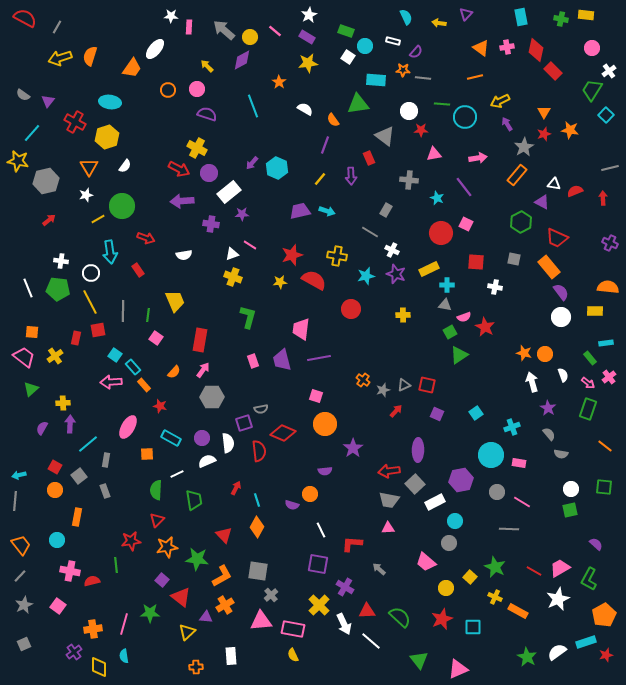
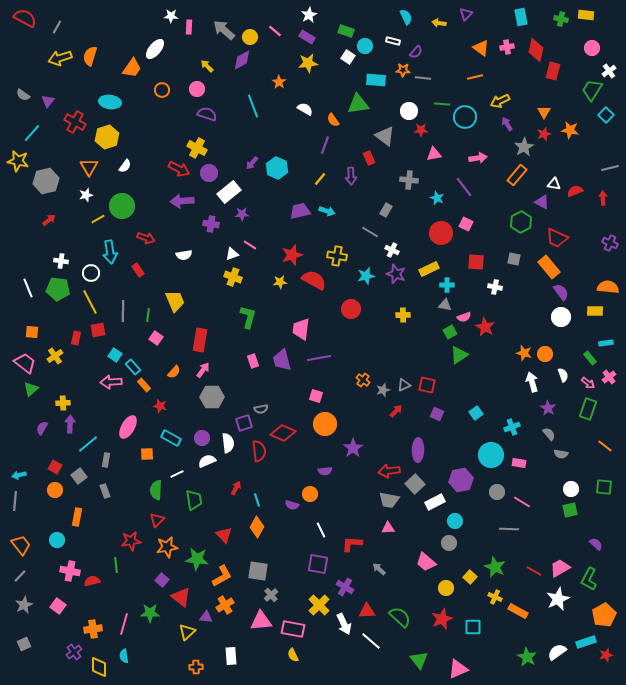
red rectangle at (553, 71): rotated 60 degrees clockwise
orange circle at (168, 90): moved 6 px left
pink trapezoid at (24, 357): moved 1 px right, 6 px down
